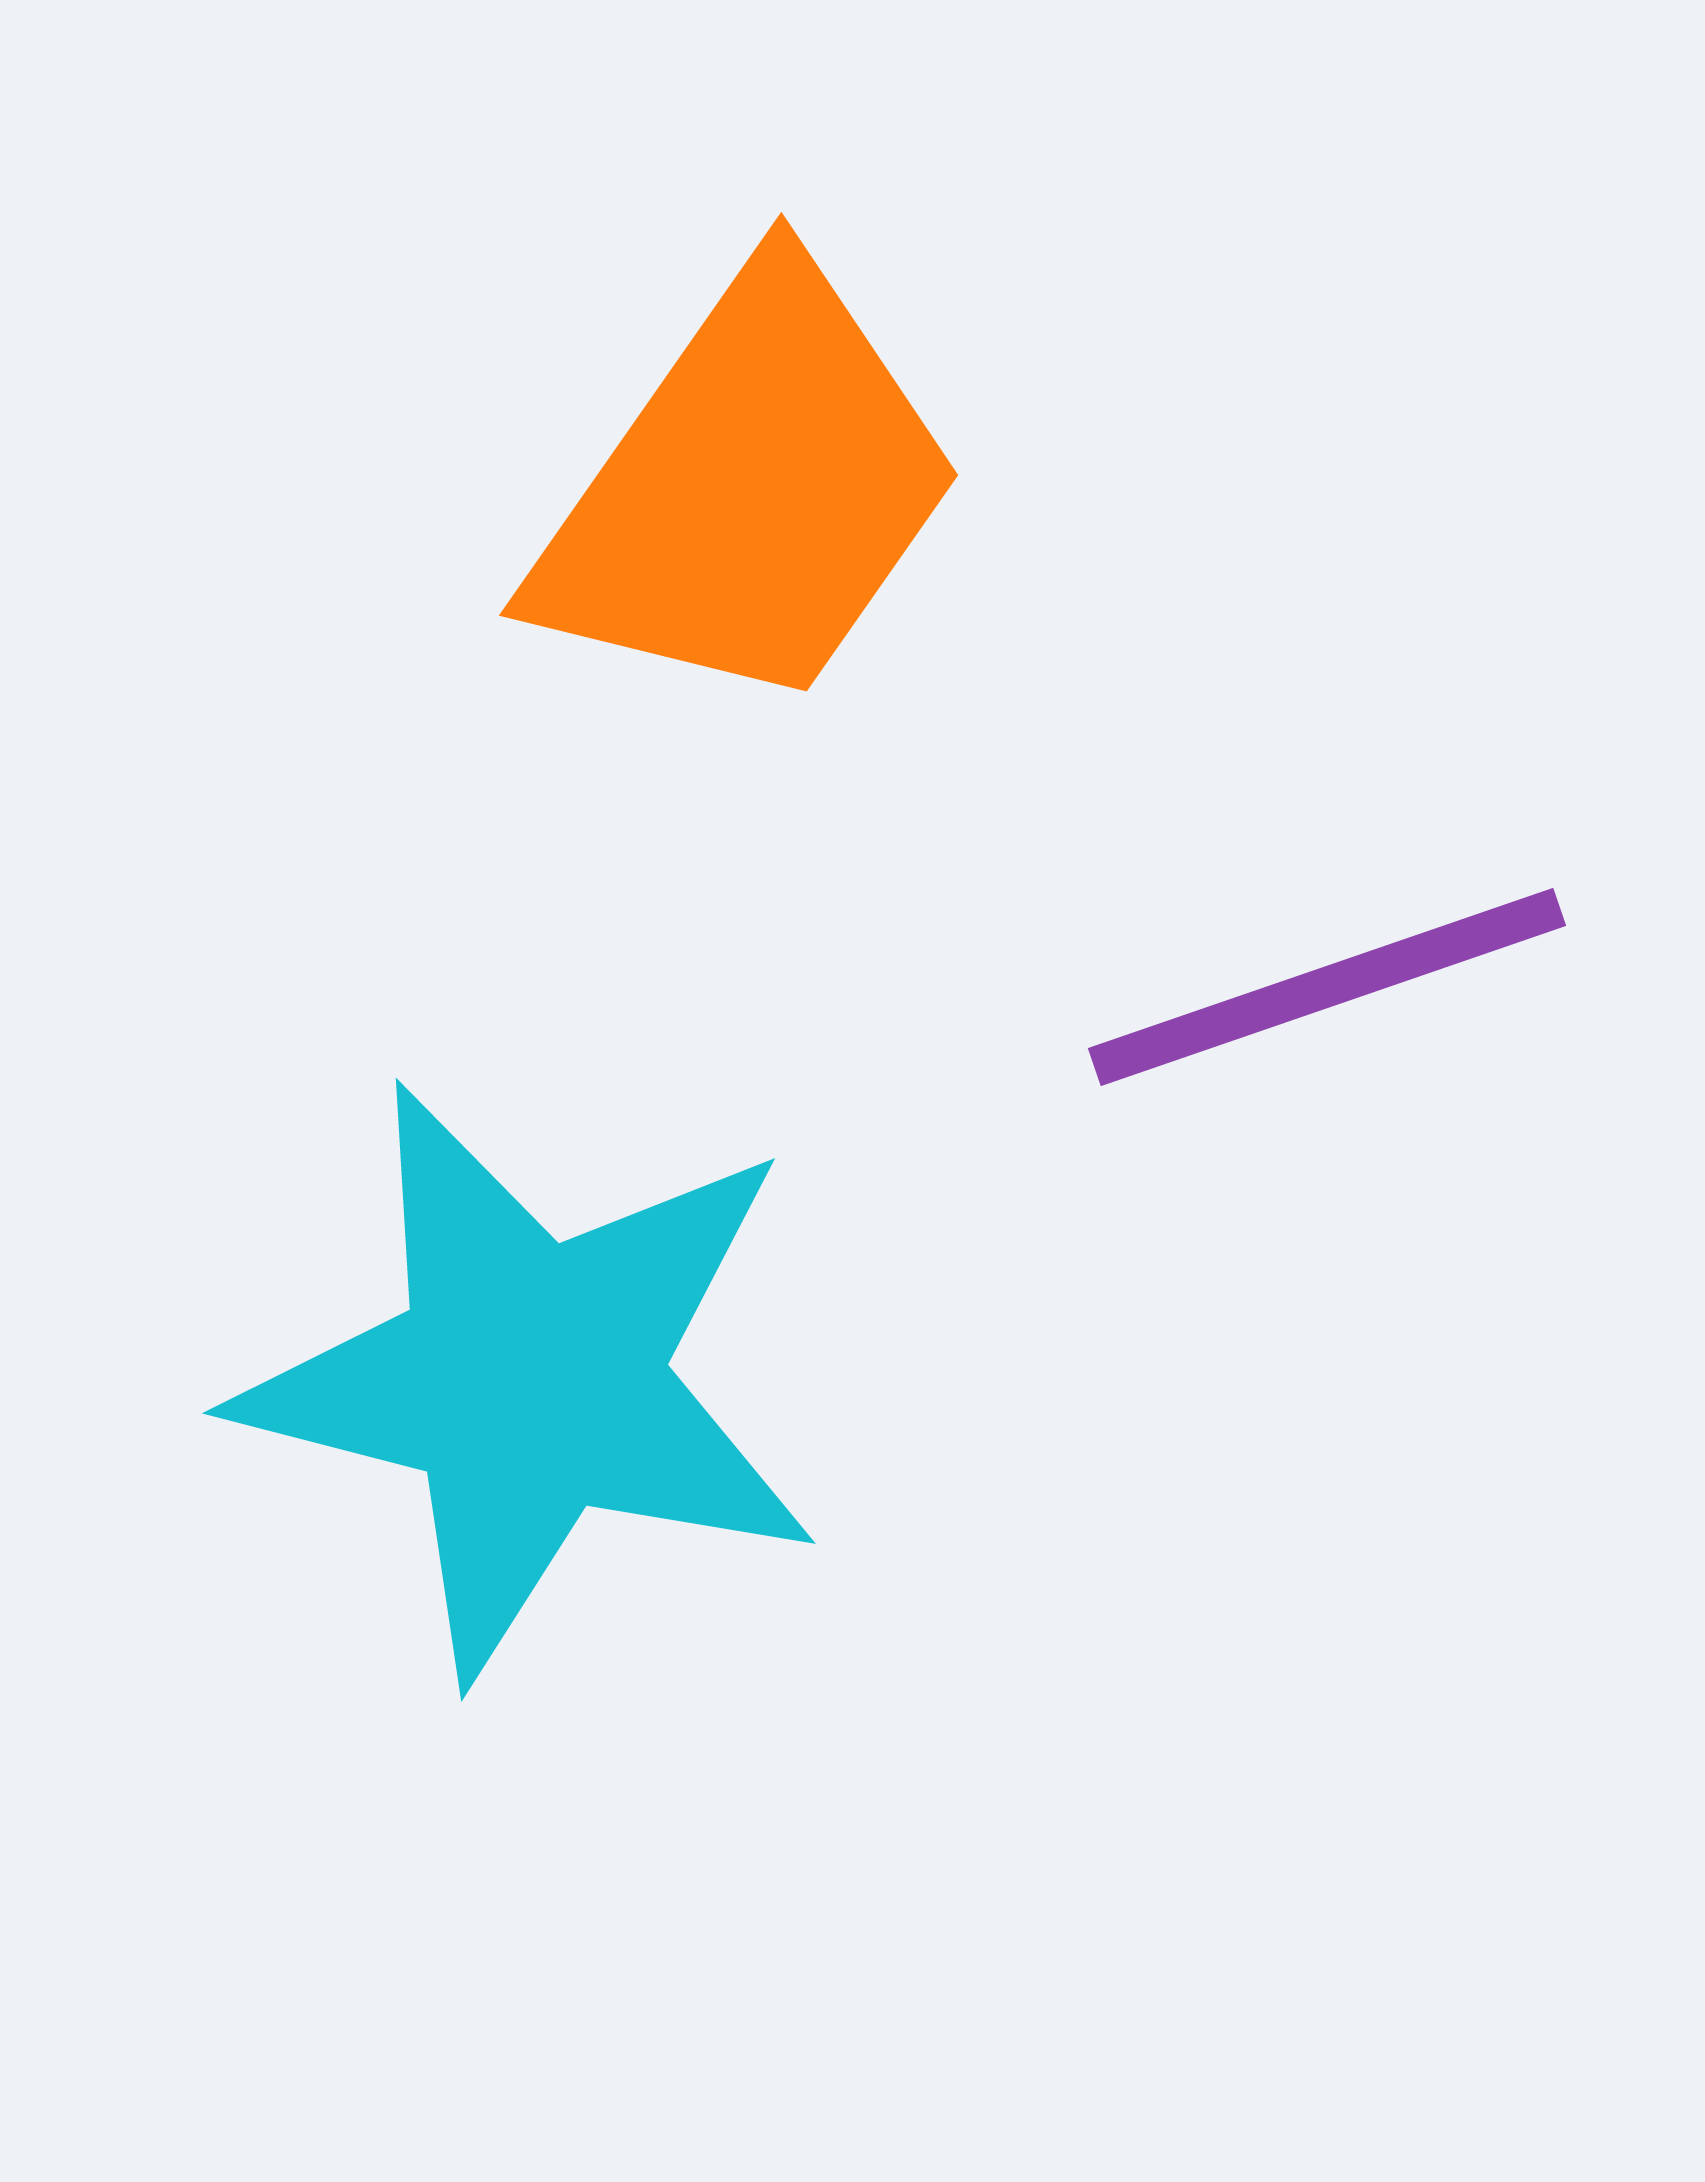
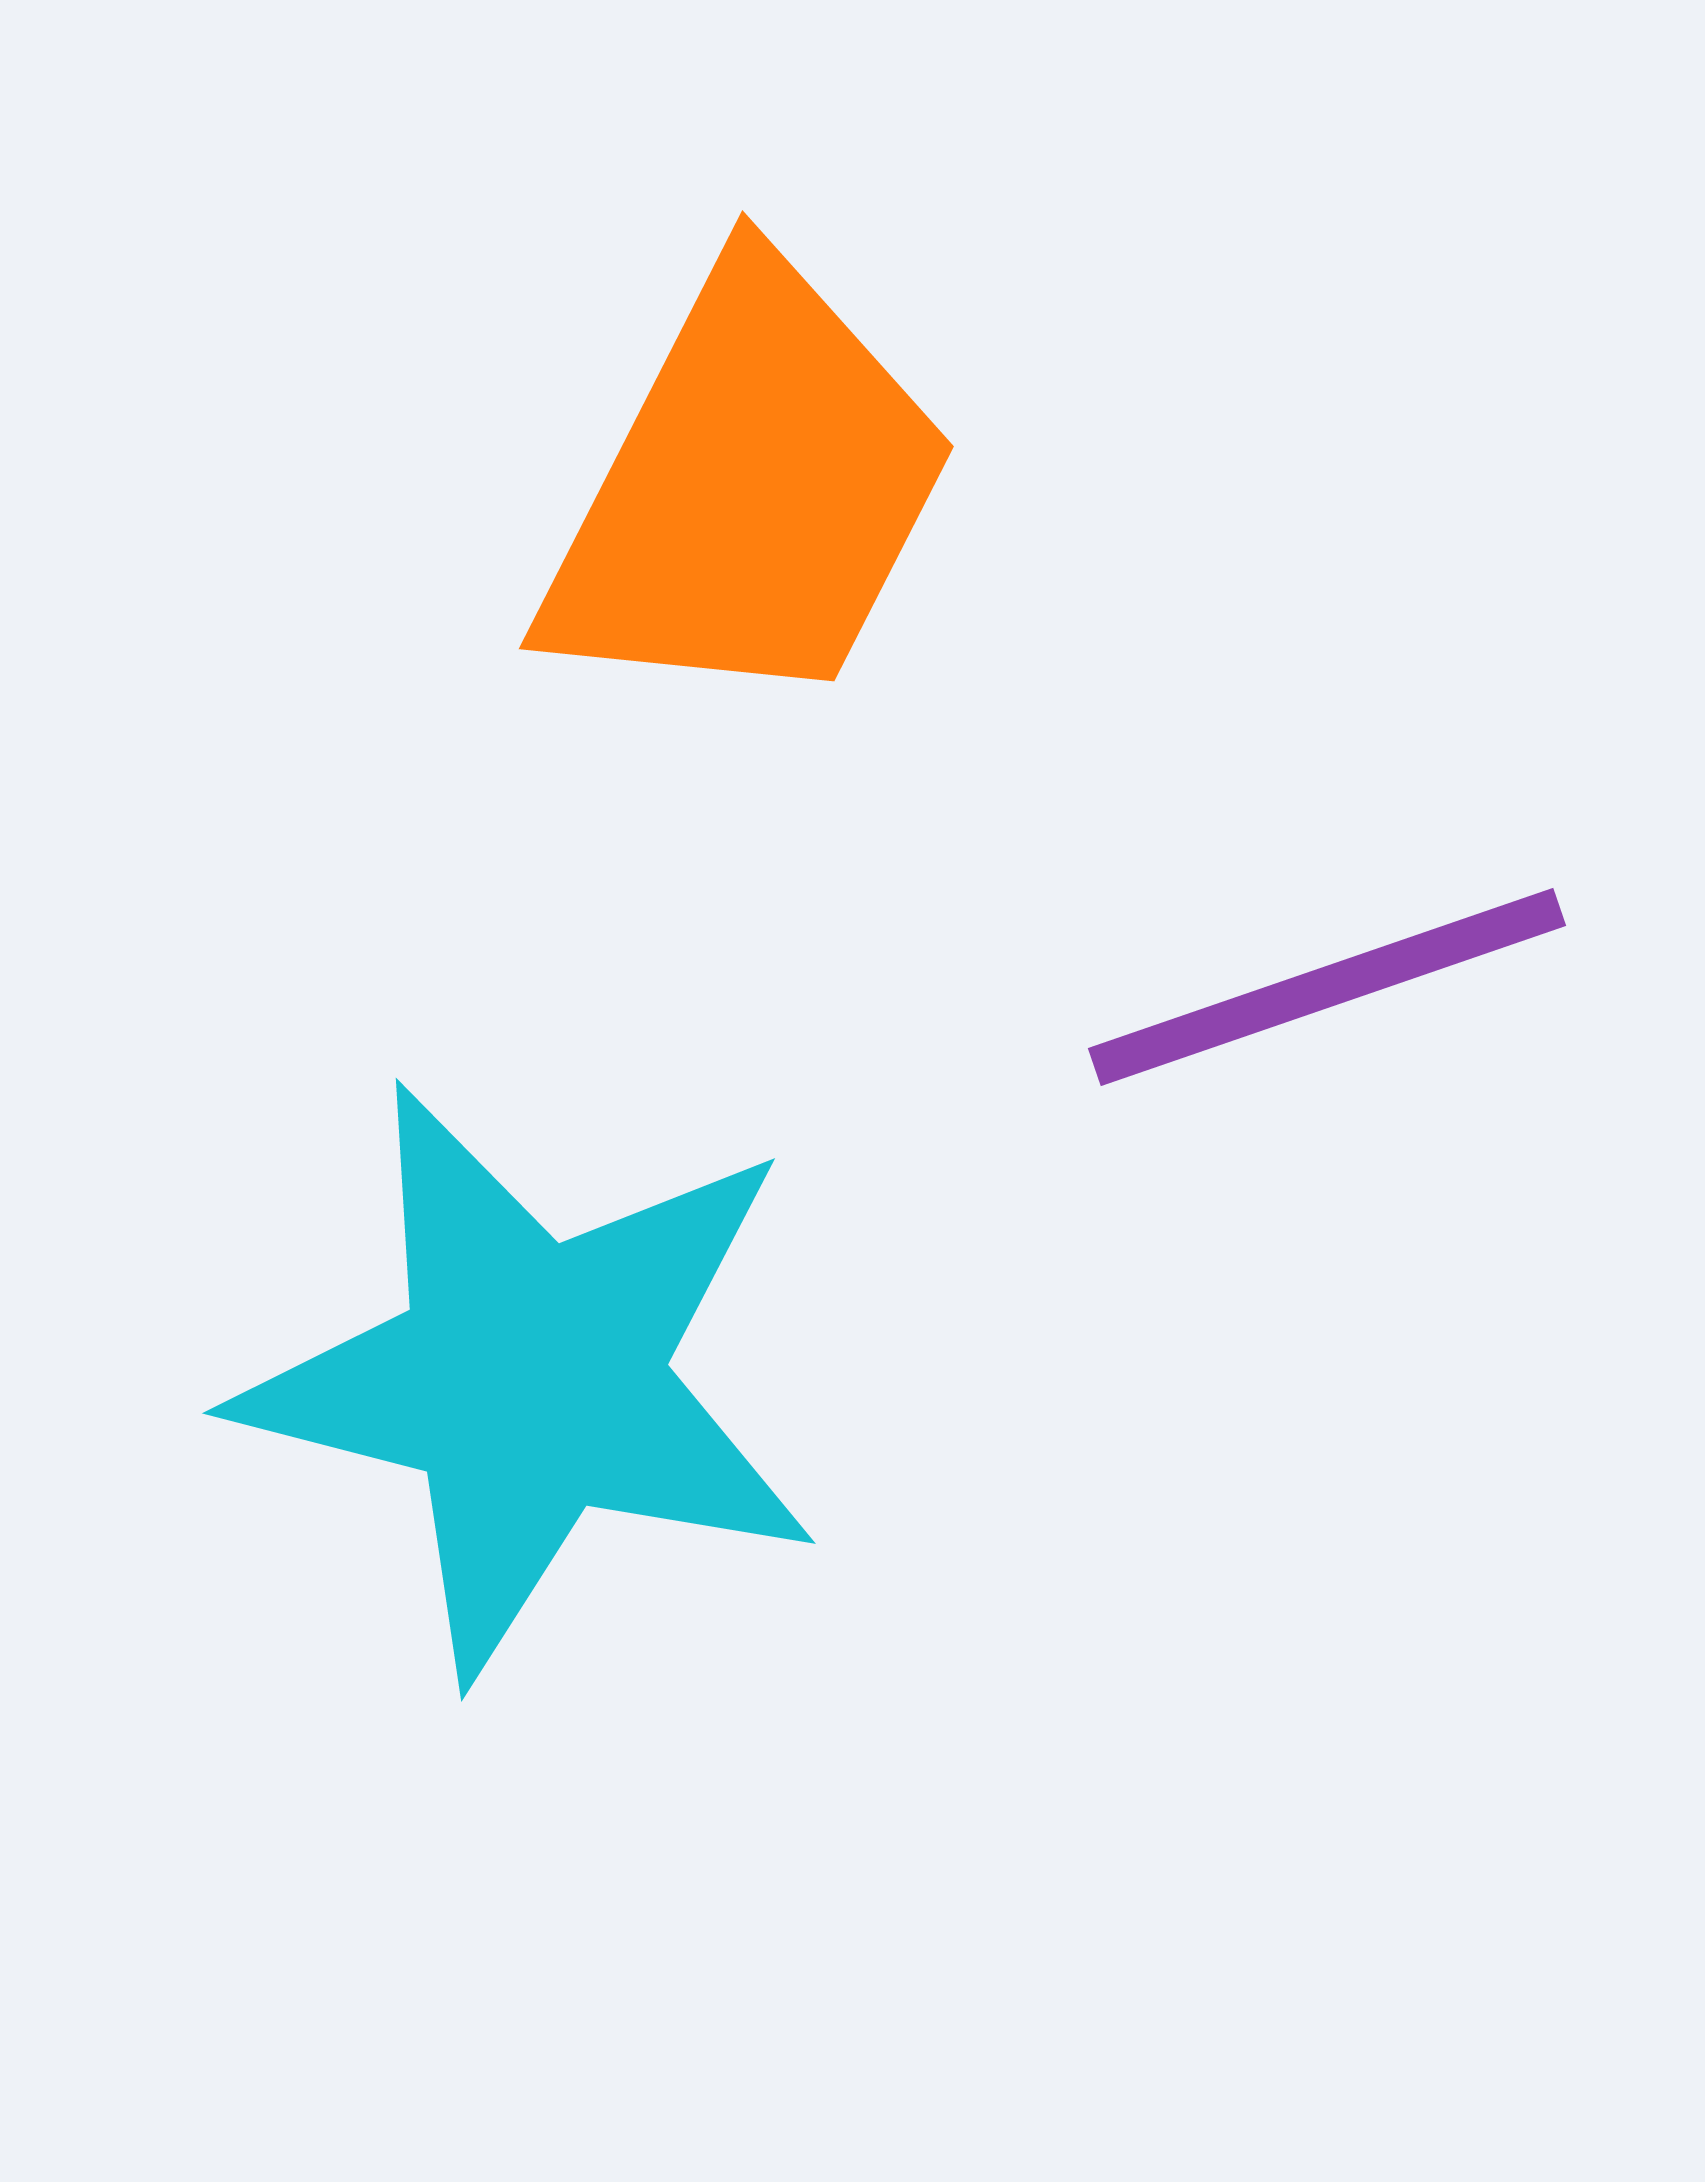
orange trapezoid: rotated 8 degrees counterclockwise
